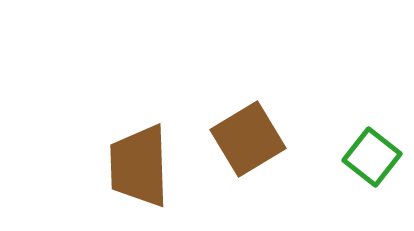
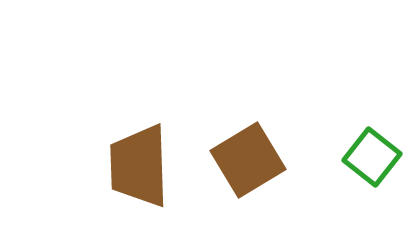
brown square: moved 21 px down
